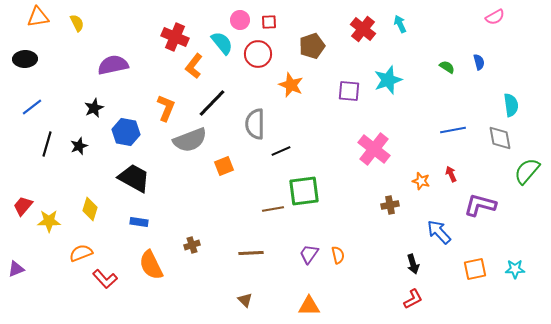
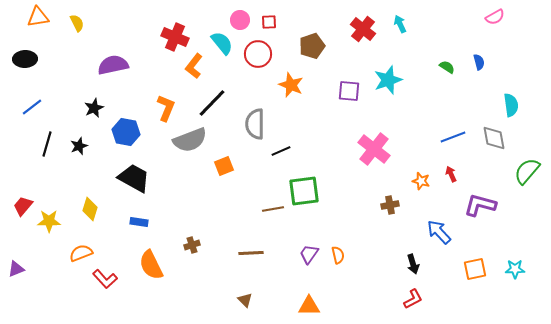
blue line at (453, 130): moved 7 px down; rotated 10 degrees counterclockwise
gray diamond at (500, 138): moved 6 px left
